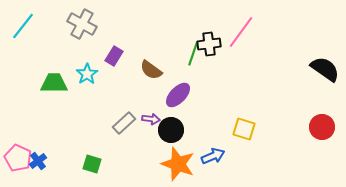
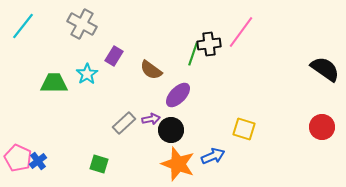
purple arrow: rotated 18 degrees counterclockwise
green square: moved 7 px right
